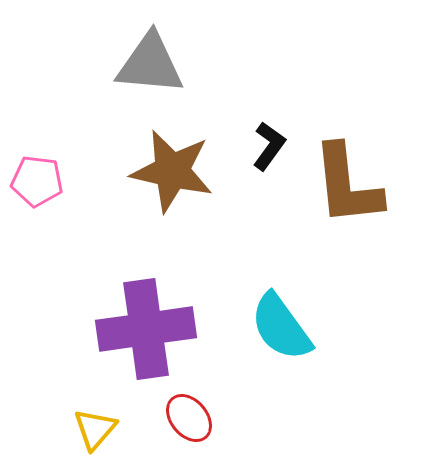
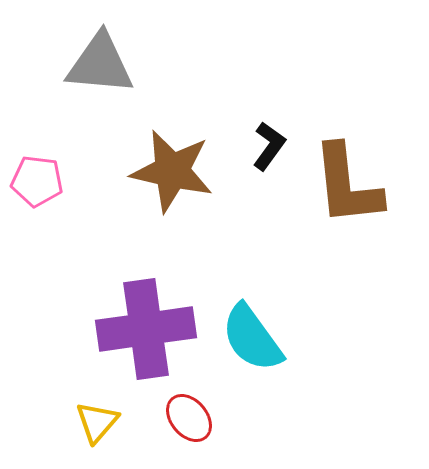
gray triangle: moved 50 px left
cyan semicircle: moved 29 px left, 11 px down
yellow triangle: moved 2 px right, 7 px up
